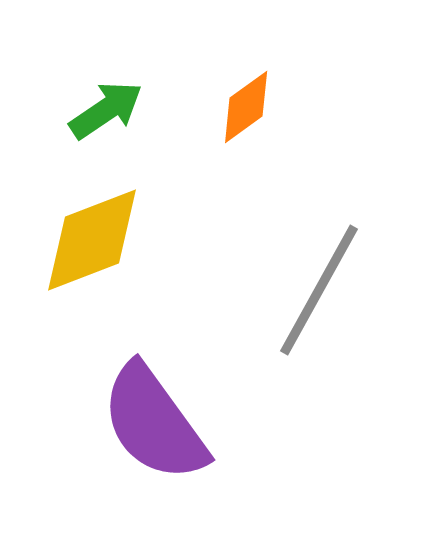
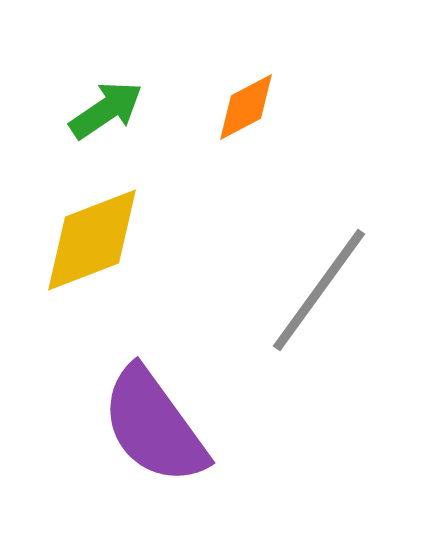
orange diamond: rotated 8 degrees clockwise
gray line: rotated 7 degrees clockwise
purple semicircle: moved 3 px down
